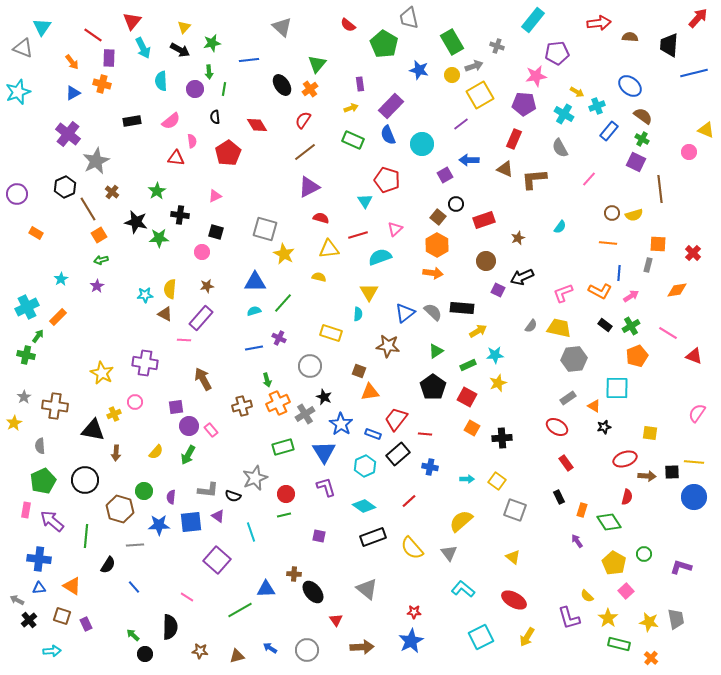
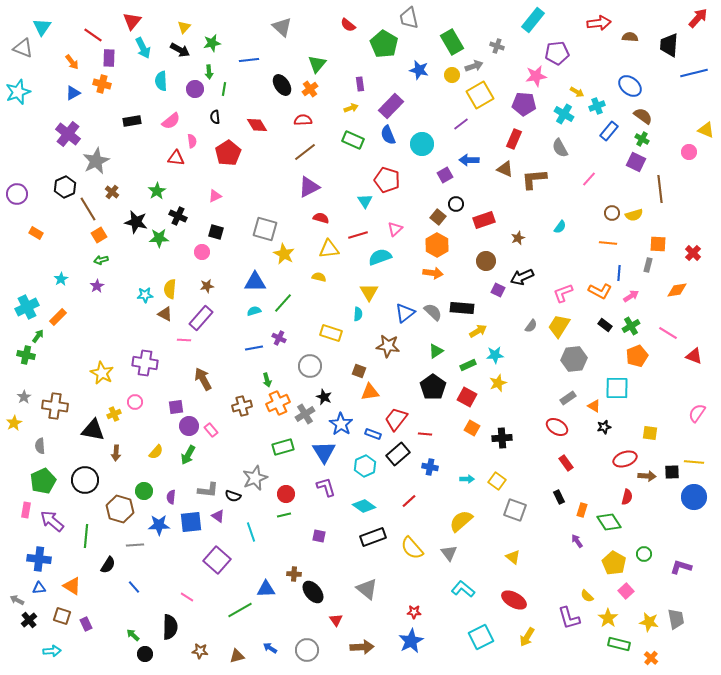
red semicircle at (303, 120): rotated 54 degrees clockwise
black cross at (180, 215): moved 2 px left, 1 px down; rotated 18 degrees clockwise
yellow trapezoid at (559, 328): moved 2 px up; rotated 70 degrees counterclockwise
